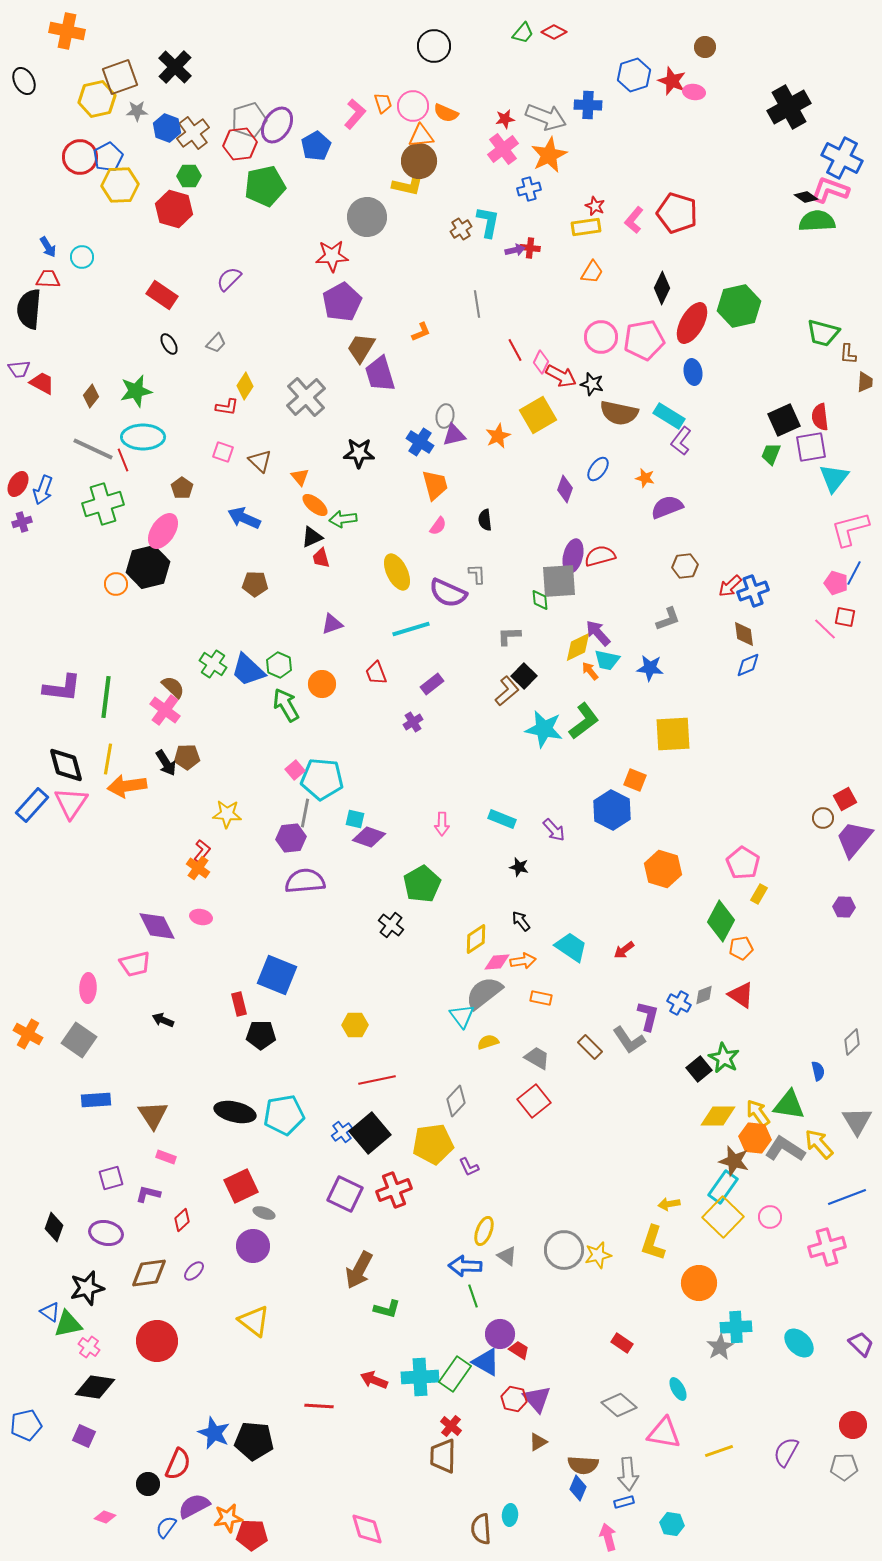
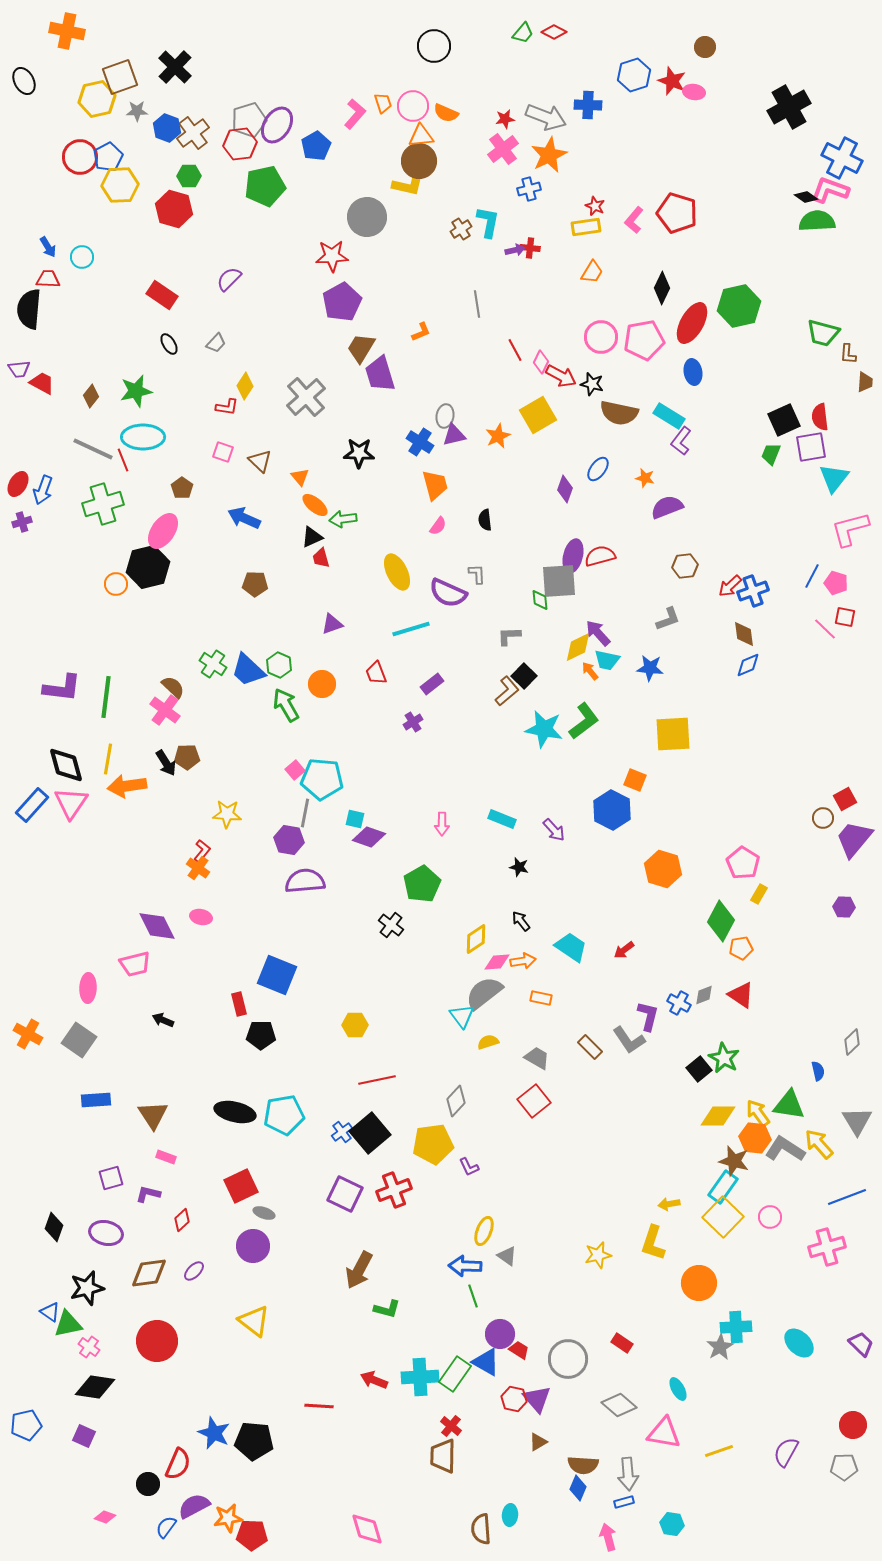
blue line at (854, 573): moved 42 px left, 3 px down
purple hexagon at (291, 838): moved 2 px left, 2 px down; rotated 16 degrees clockwise
gray circle at (564, 1250): moved 4 px right, 109 px down
